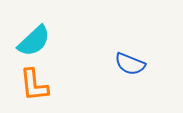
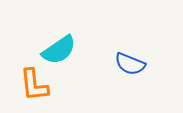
cyan semicircle: moved 25 px right, 9 px down; rotated 9 degrees clockwise
